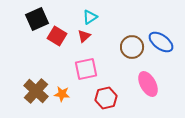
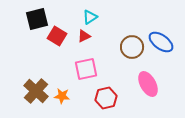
black square: rotated 10 degrees clockwise
red triangle: rotated 16 degrees clockwise
orange star: moved 2 px down
